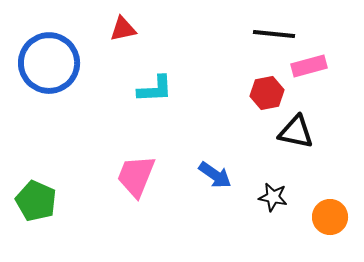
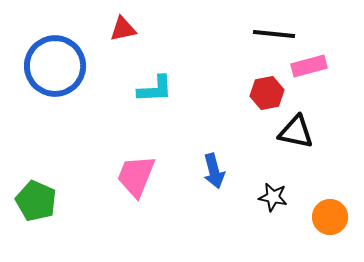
blue circle: moved 6 px right, 3 px down
blue arrow: moved 1 px left, 4 px up; rotated 40 degrees clockwise
